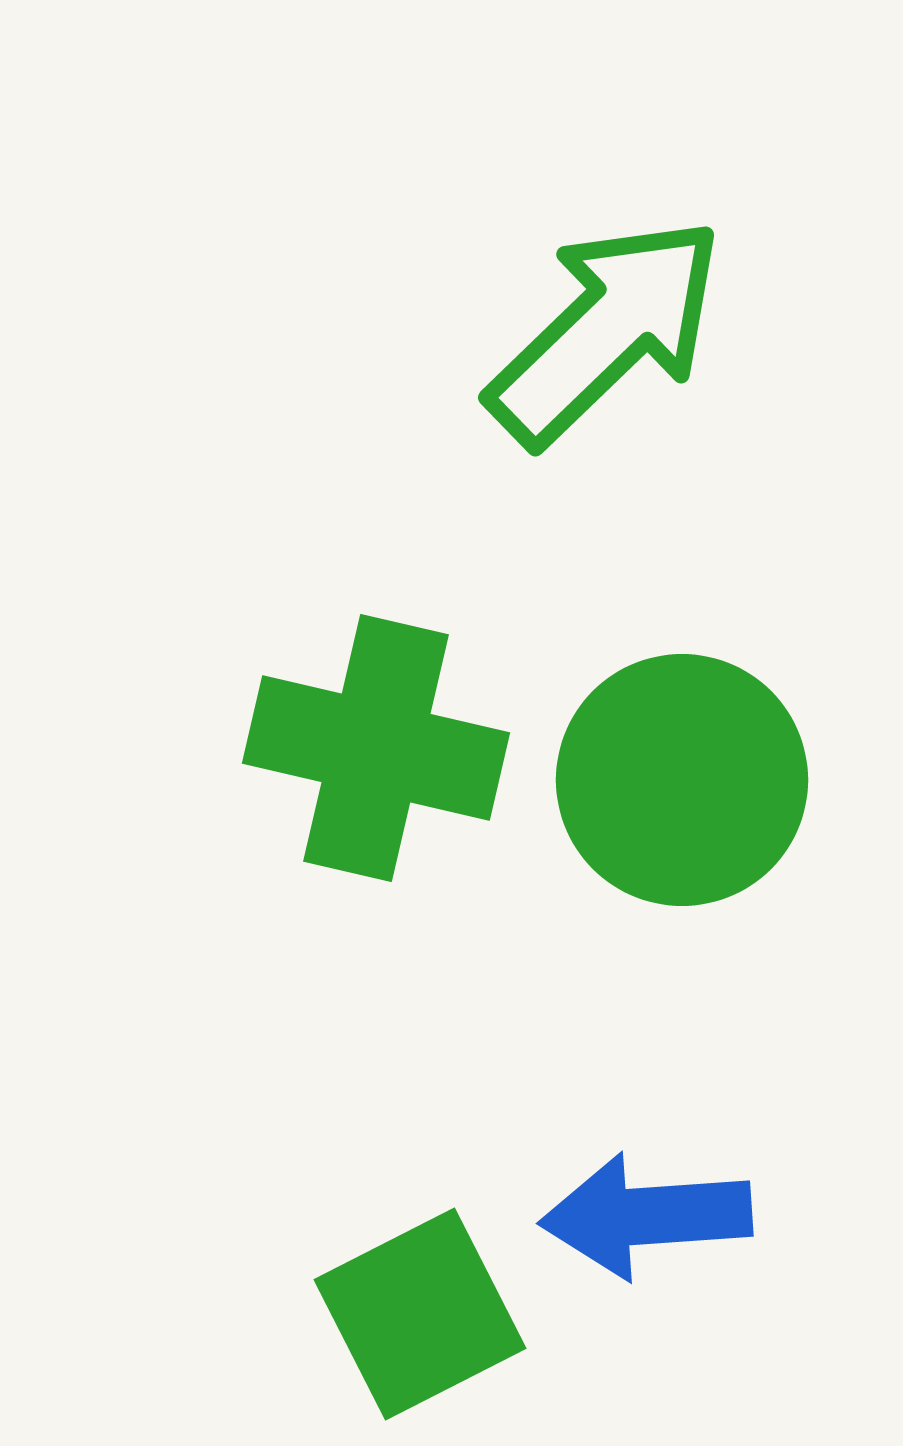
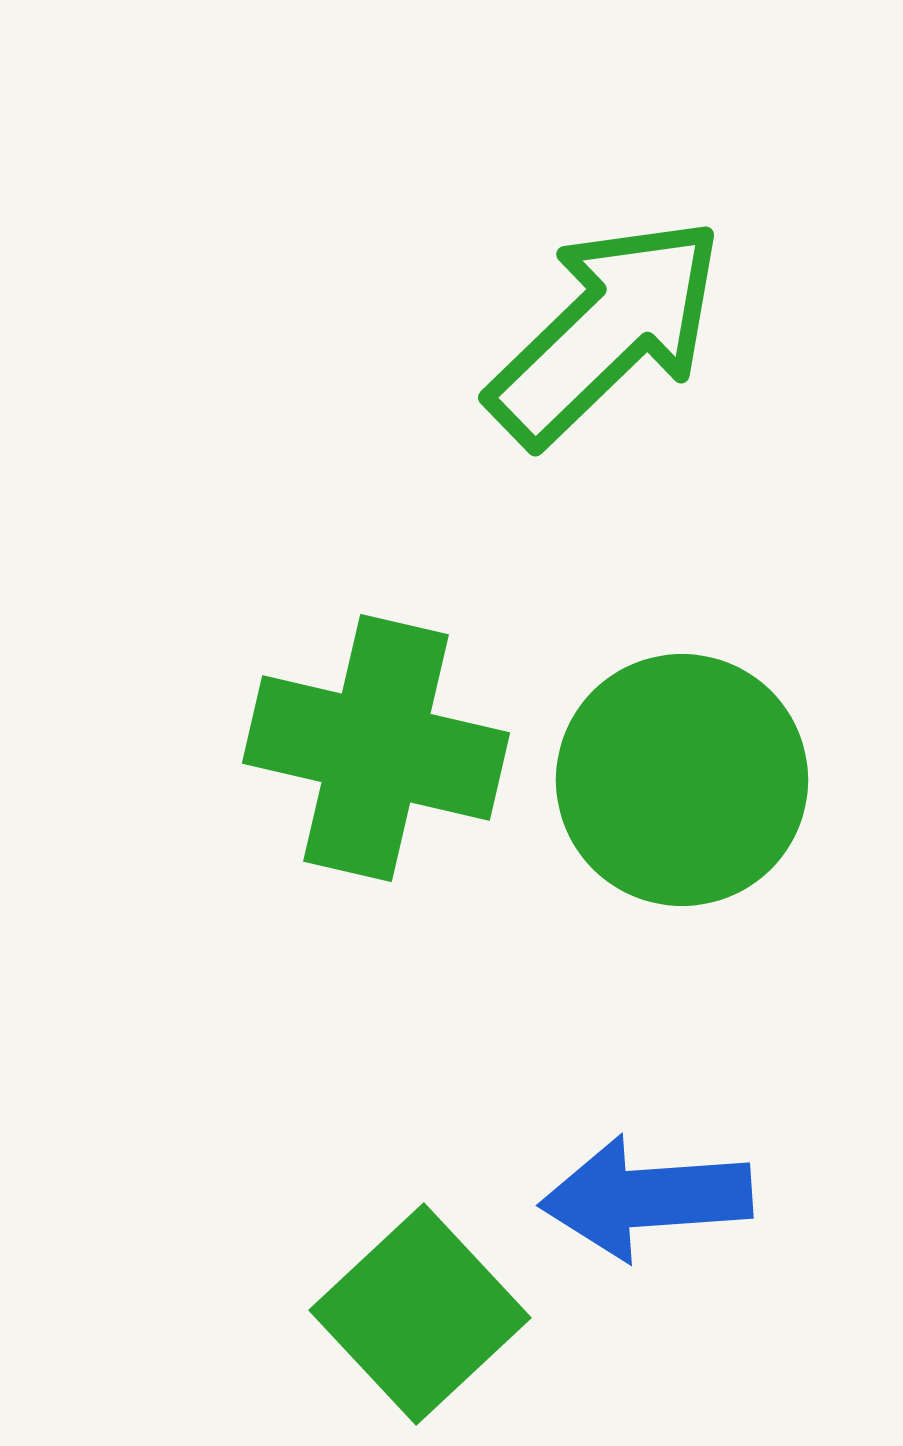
blue arrow: moved 18 px up
green square: rotated 16 degrees counterclockwise
